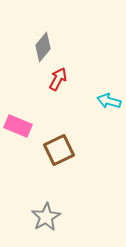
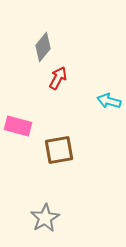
red arrow: moved 1 px up
pink rectangle: rotated 8 degrees counterclockwise
brown square: rotated 16 degrees clockwise
gray star: moved 1 px left, 1 px down
